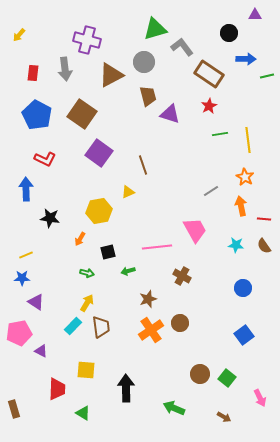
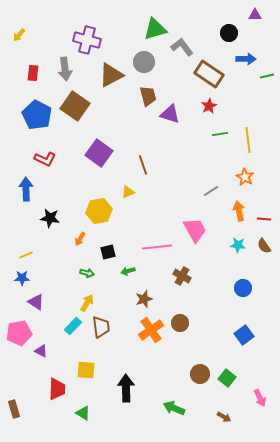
brown square at (82, 114): moved 7 px left, 8 px up
orange arrow at (241, 206): moved 2 px left, 5 px down
cyan star at (236, 245): moved 2 px right
brown star at (148, 299): moved 4 px left
